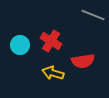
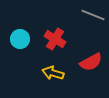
red cross: moved 4 px right, 2 px up
cyan circle: moved 6 px up
red semicircle: moved 8 px right, 1 px down; rotated 20 degrees counterclockwise
